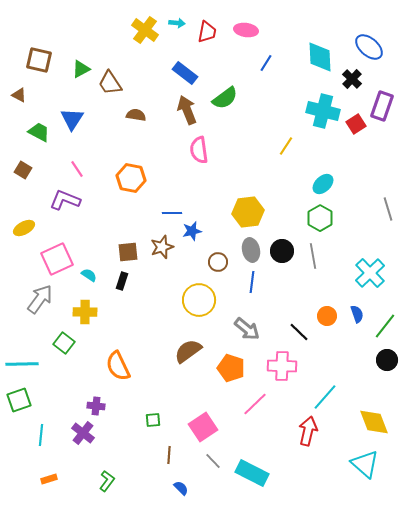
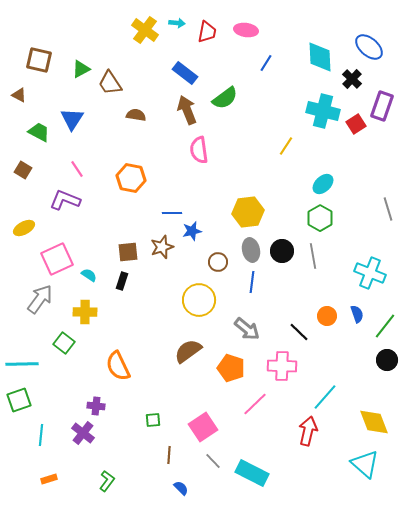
cyan cross at (370, 273): rotated 24 degrees counterclockwise
